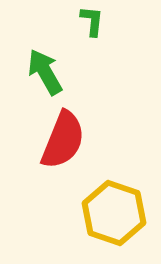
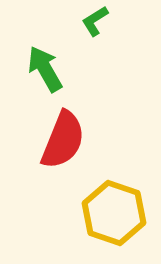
green L-shape: moved 3 px right; rotated 128 degrees counterclockwise
green arrow: moved 3 px up
